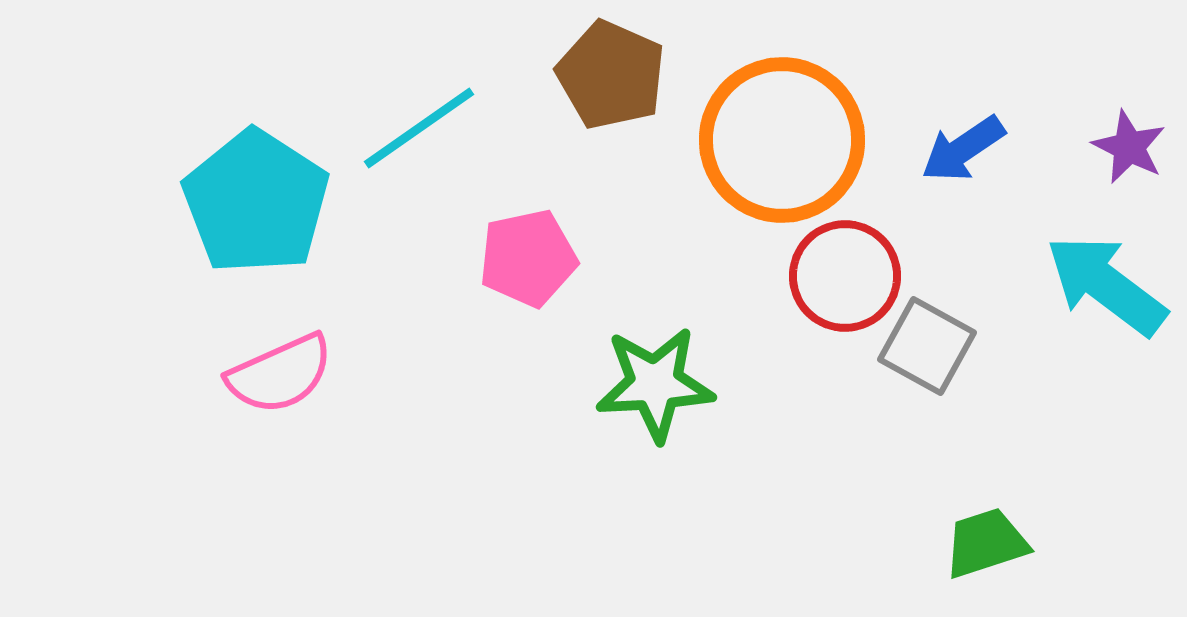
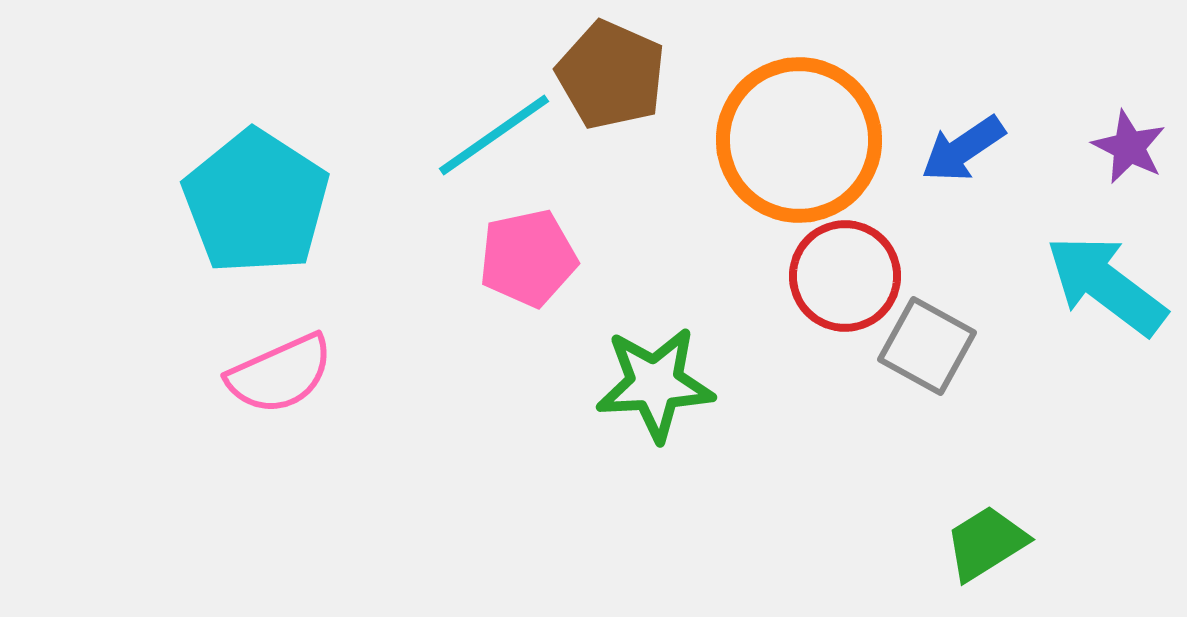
cyan line: moved 75 px right, 7 px down
orange circle: moved 17 px right
green trapezoid: rotated 14 degrees counterclockwise
